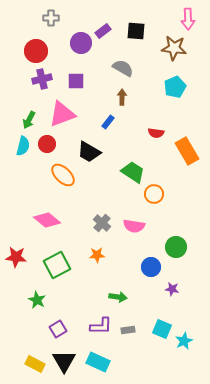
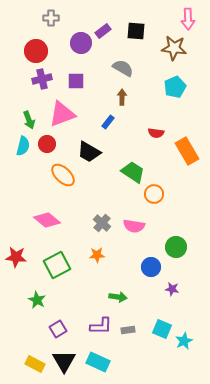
green arrow at (29, 120): rotated 48 degrees counterclockwise
